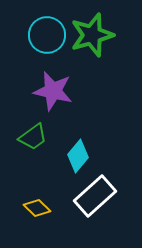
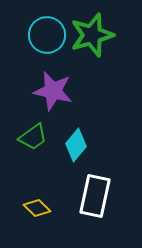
cyan diamond: moved 2 px left, 11 px up
white rectangle: rotated 36 degrees counterclockwise
